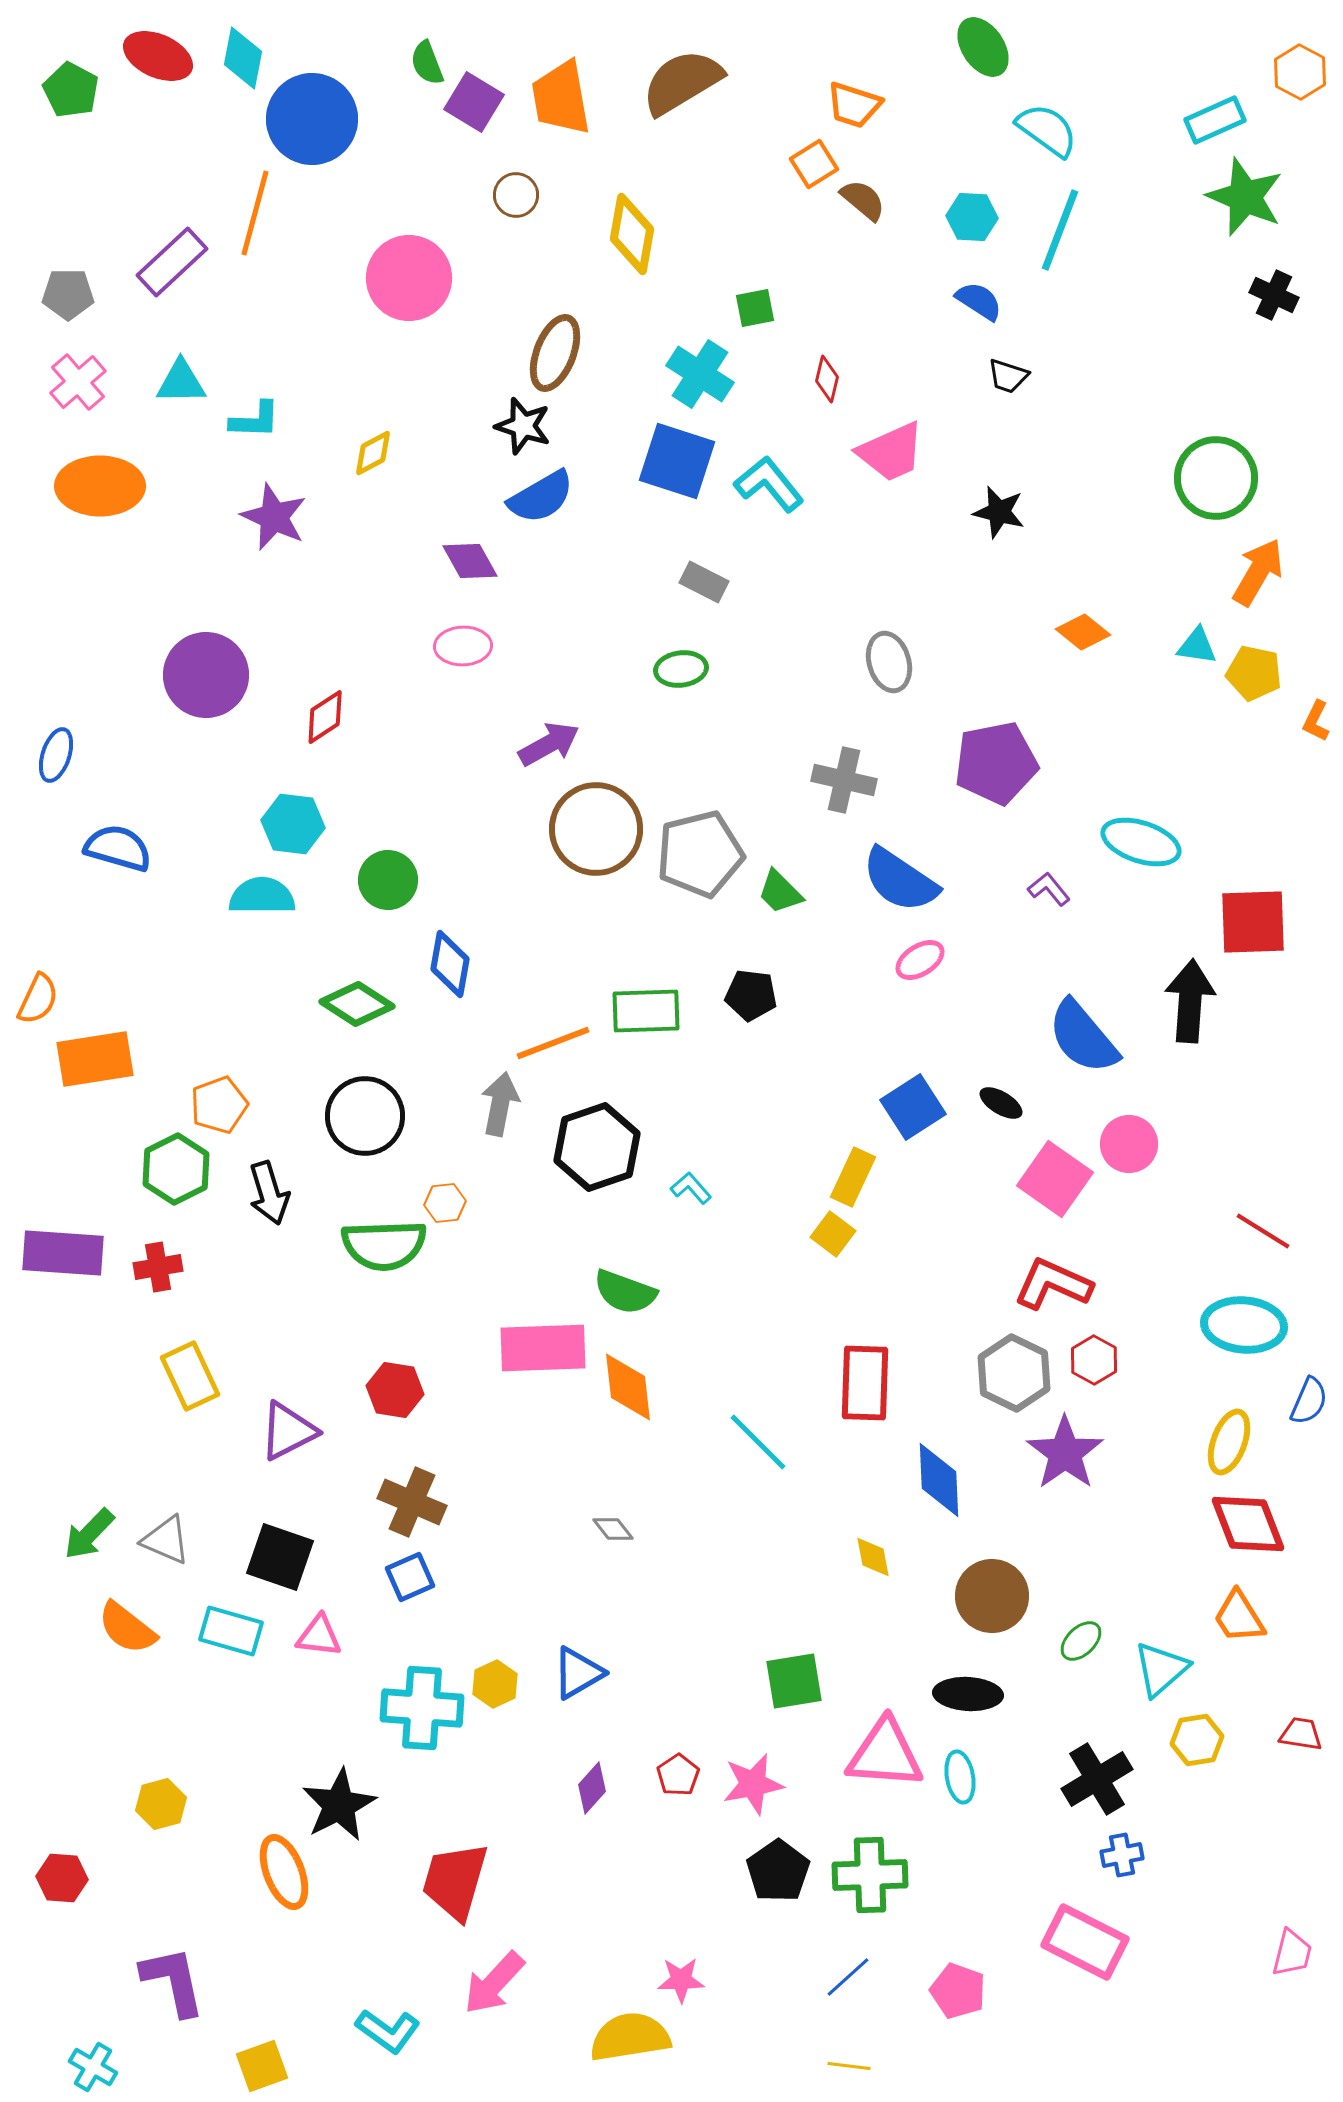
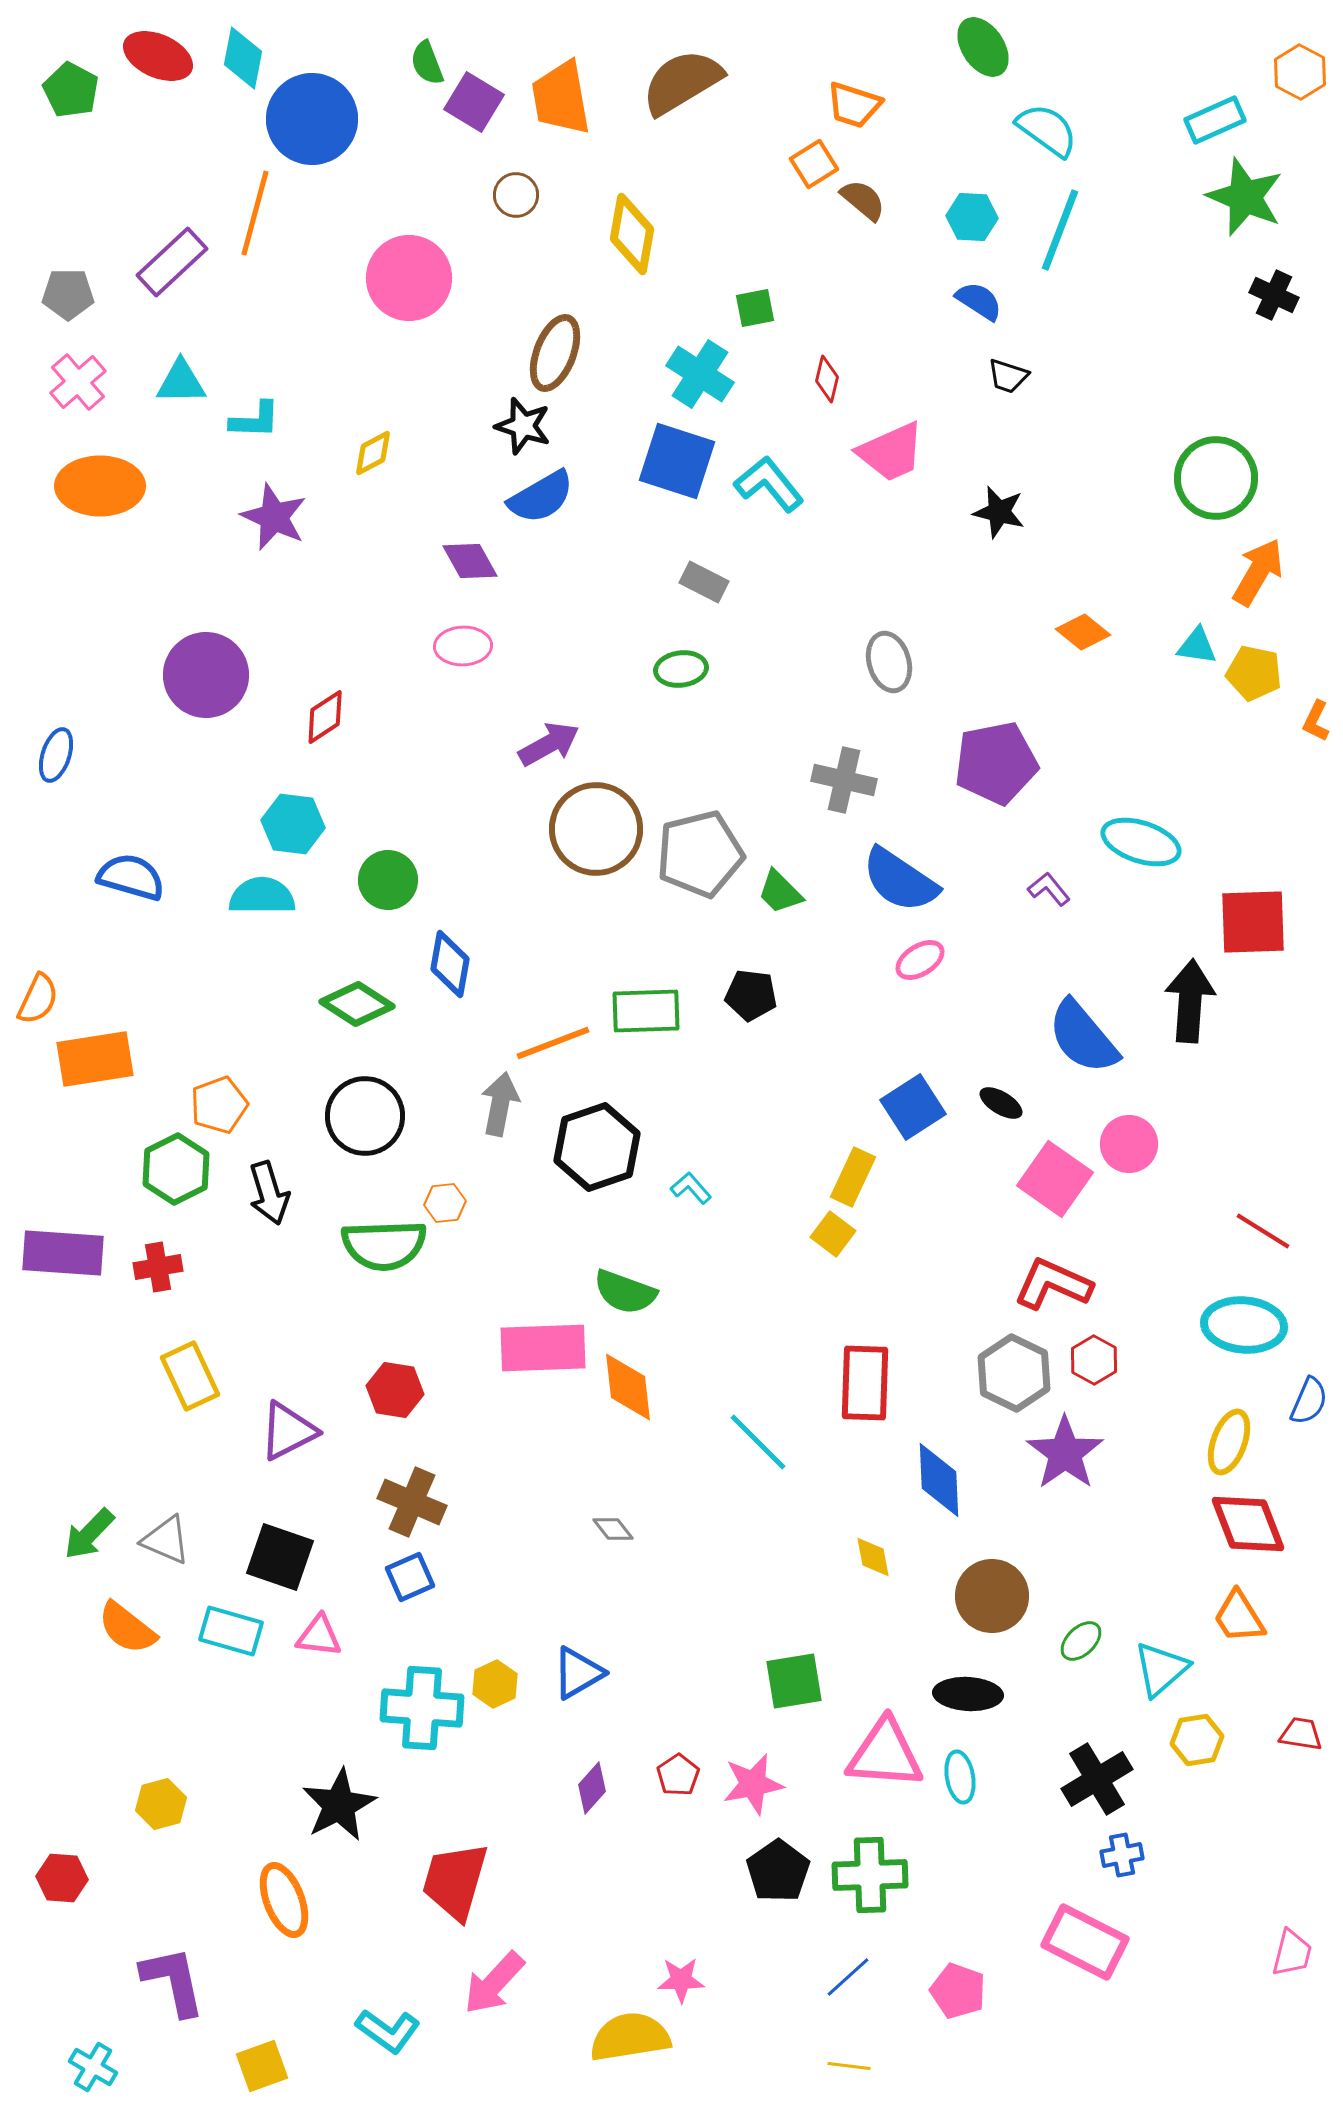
blue semicircle at (118, 848): moved 13 px right, 29 px down
orange ellipse at (284, 1872): moved 28 px down
